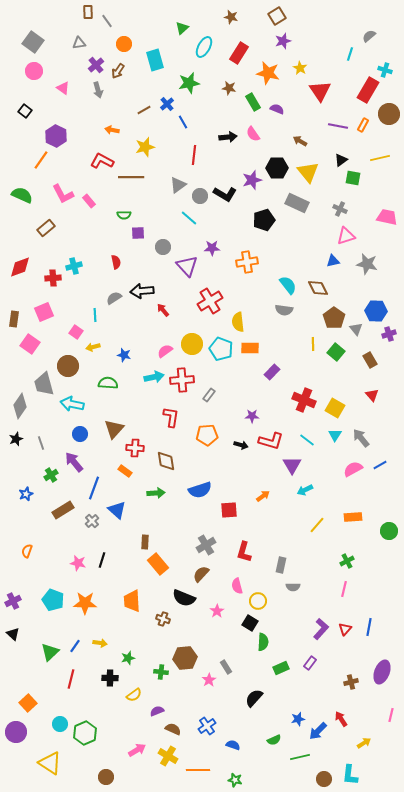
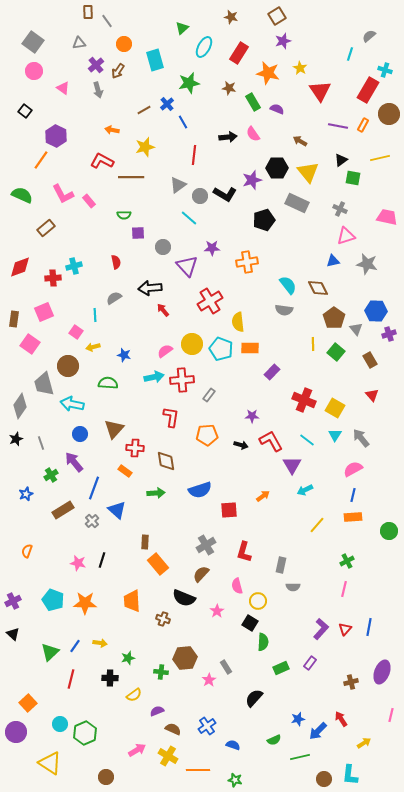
black arrow at (142, 291): moved 8 px right, 3 px up
red L-shape at (271, 441): rotated 135 degrees counterclockwise
blue line at (380, 465): moved 27 px left, 30 px down; rotated 48 degrees counterclockwise
